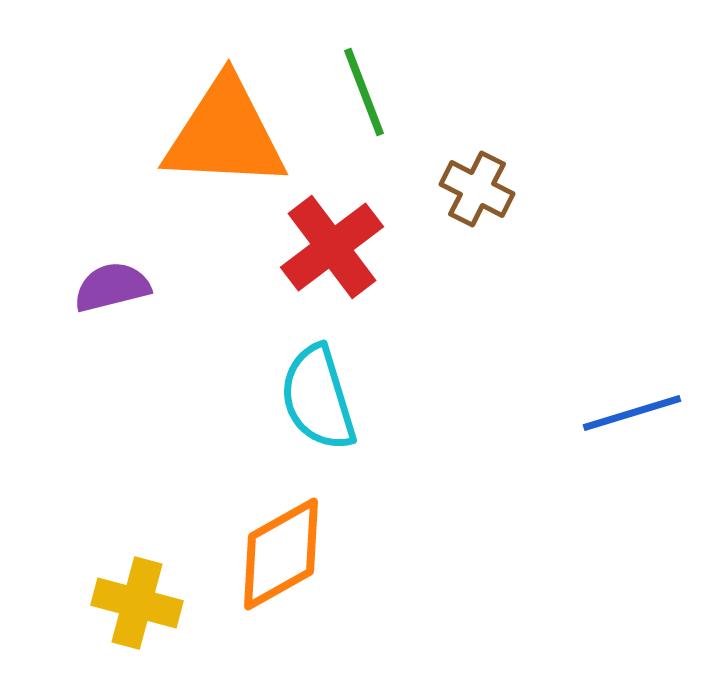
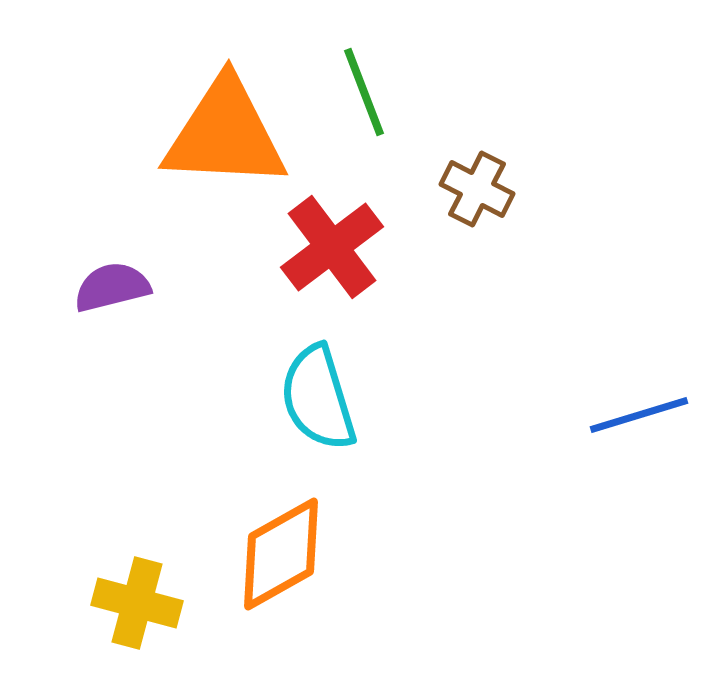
blue line: moved 7 px right, 2 px down
